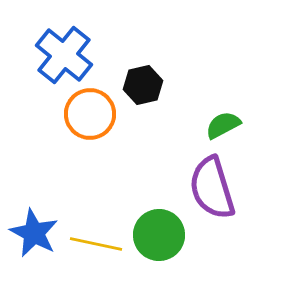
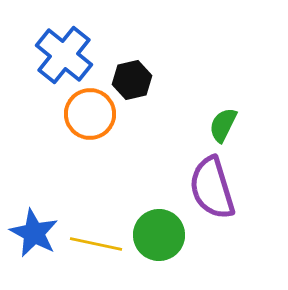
black hexagon: moved 11 px left, 5 px up
green semicircle: rotated 36 degrees counterclockwise
